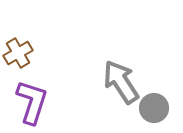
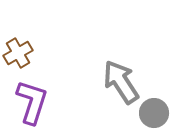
gray circle: moved 5 px down
